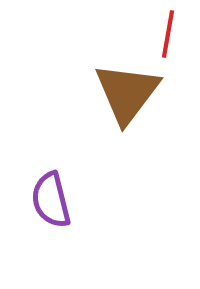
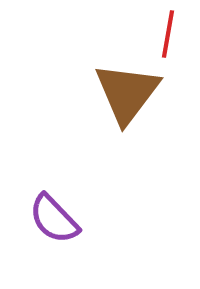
purple semicircle: moved 3 px right, 19 px down; rotated 30 degrees counterclockwise
